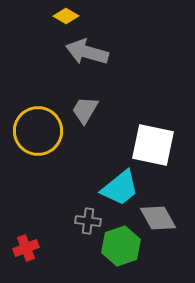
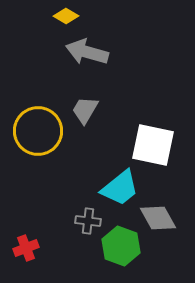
green hexagon: rotated 21 degrees counterclockwise
